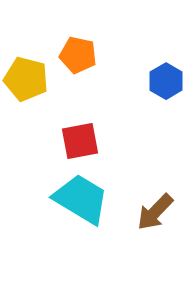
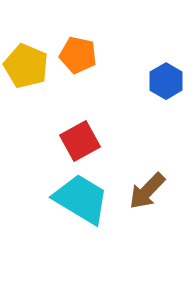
yellow pentagon: moved 13 px up; rotated 9 degrees clockwise
red square: rotated 18 degrees counterclockwise
brown arrow: moved 8 px left, 21 px up
